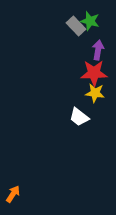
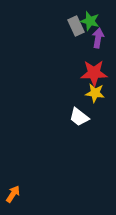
gray rectangle: rotated 18 degrees clockwise
purple arrow: moved 12 px up
